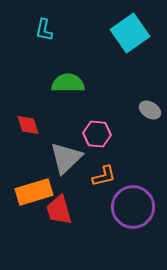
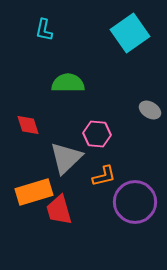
purple circle: moved 2 px right, 5 px up
